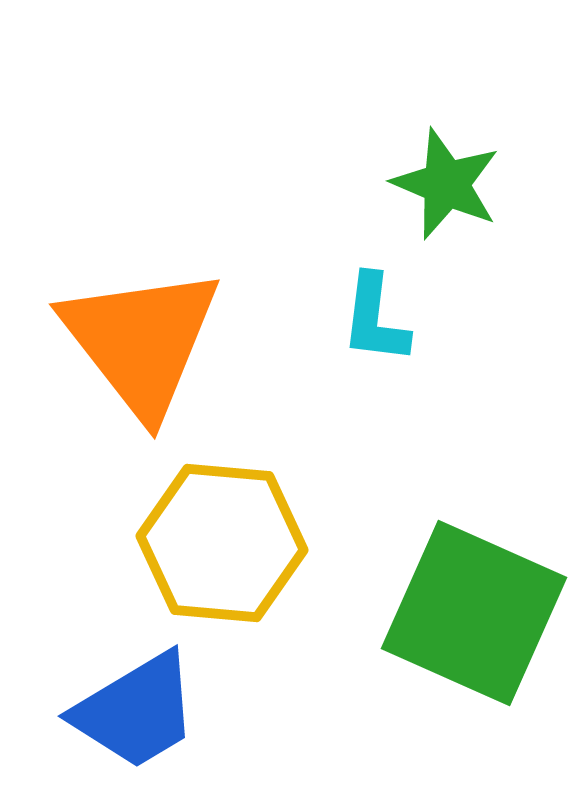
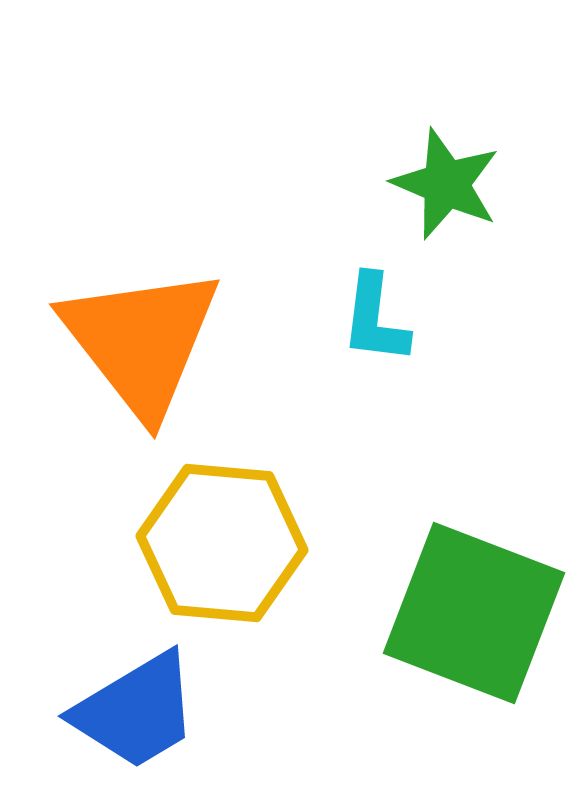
green square: rotated 3 degrees counterclockwise
